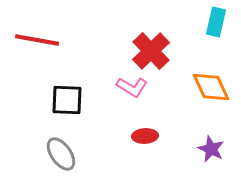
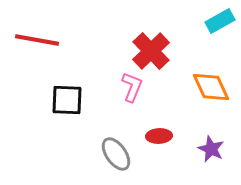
cyan rectangle: moved 4 px right, 1 px up; rotated 48 degrees clockwise
pink L-shape: rotated 100 degrees counterclockwise
red ellipse: moved 14 px right
gray ellipse: moved 55 px right
